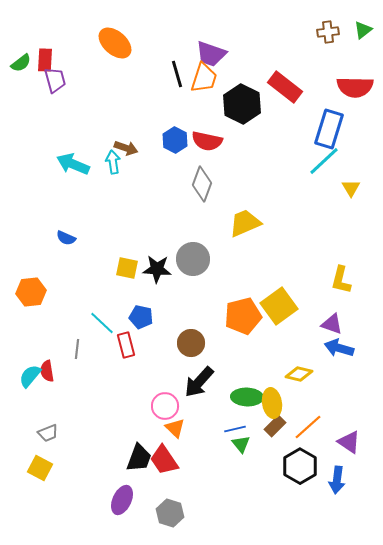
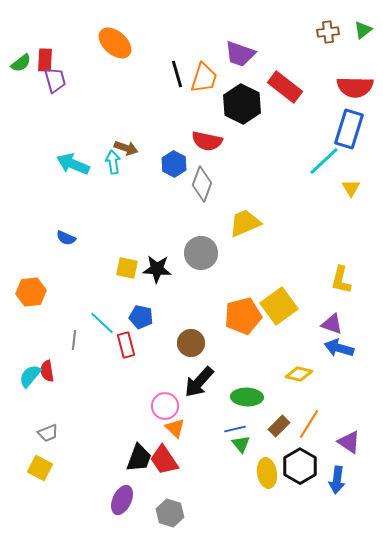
purple trapezoid at (211, 54): moved 29 px right
blue rectangle at (329, 129): moved 20 px right
blue hexagon at (175, 140): moved 1 px left, 24 px down
gray circle at (193, 259): moved 8 px right, 6 px up
gray line at (77, 349): moved 3 px left, 9 px up
yellow ellipse at (272, 403): moved 5 px left, 70 px down
brown rectangle at (275, 426): moved 4 px right
orange line at (308, 427): moved 1 px right, 3 px up; rotated 16 degrees counterclockwise
